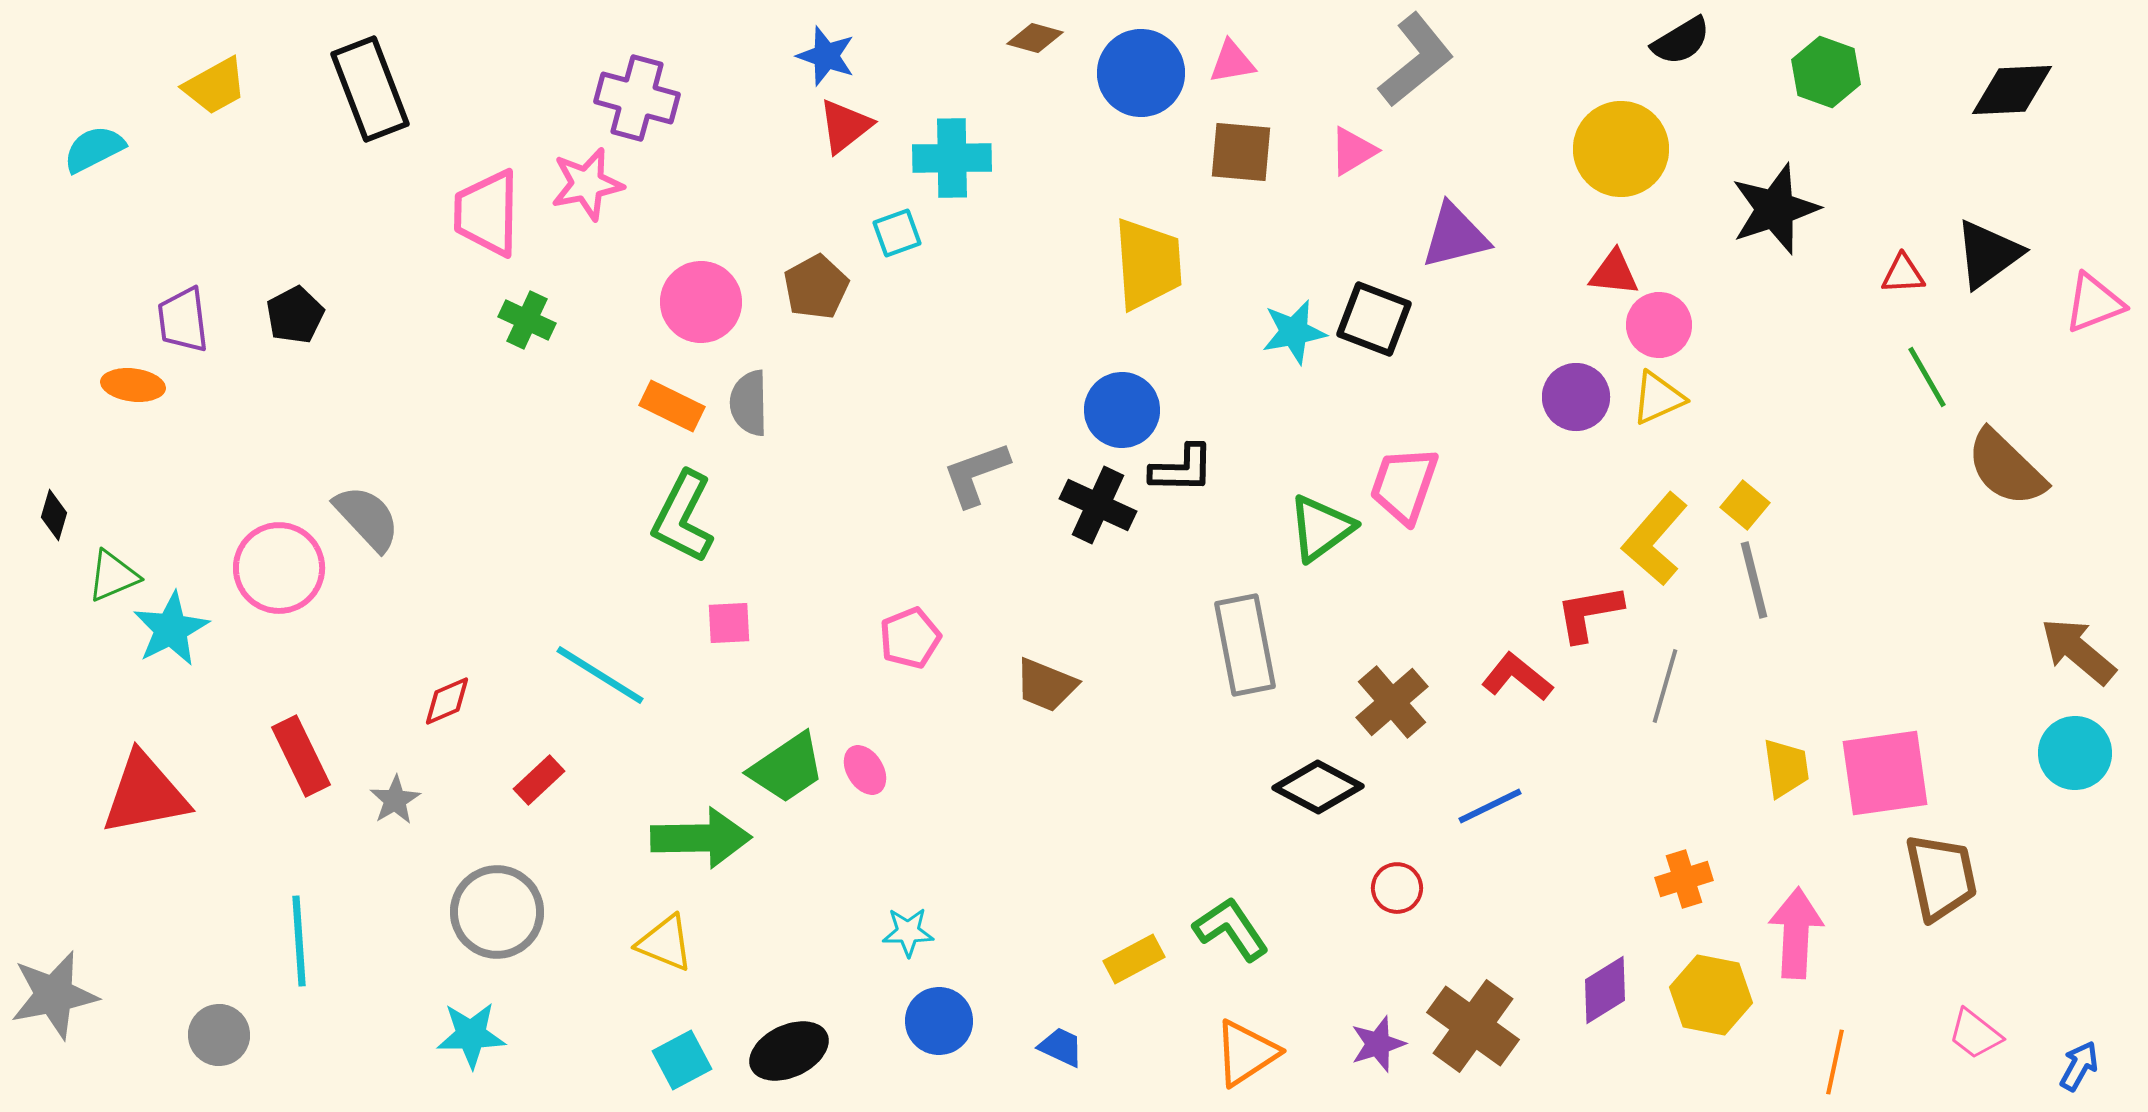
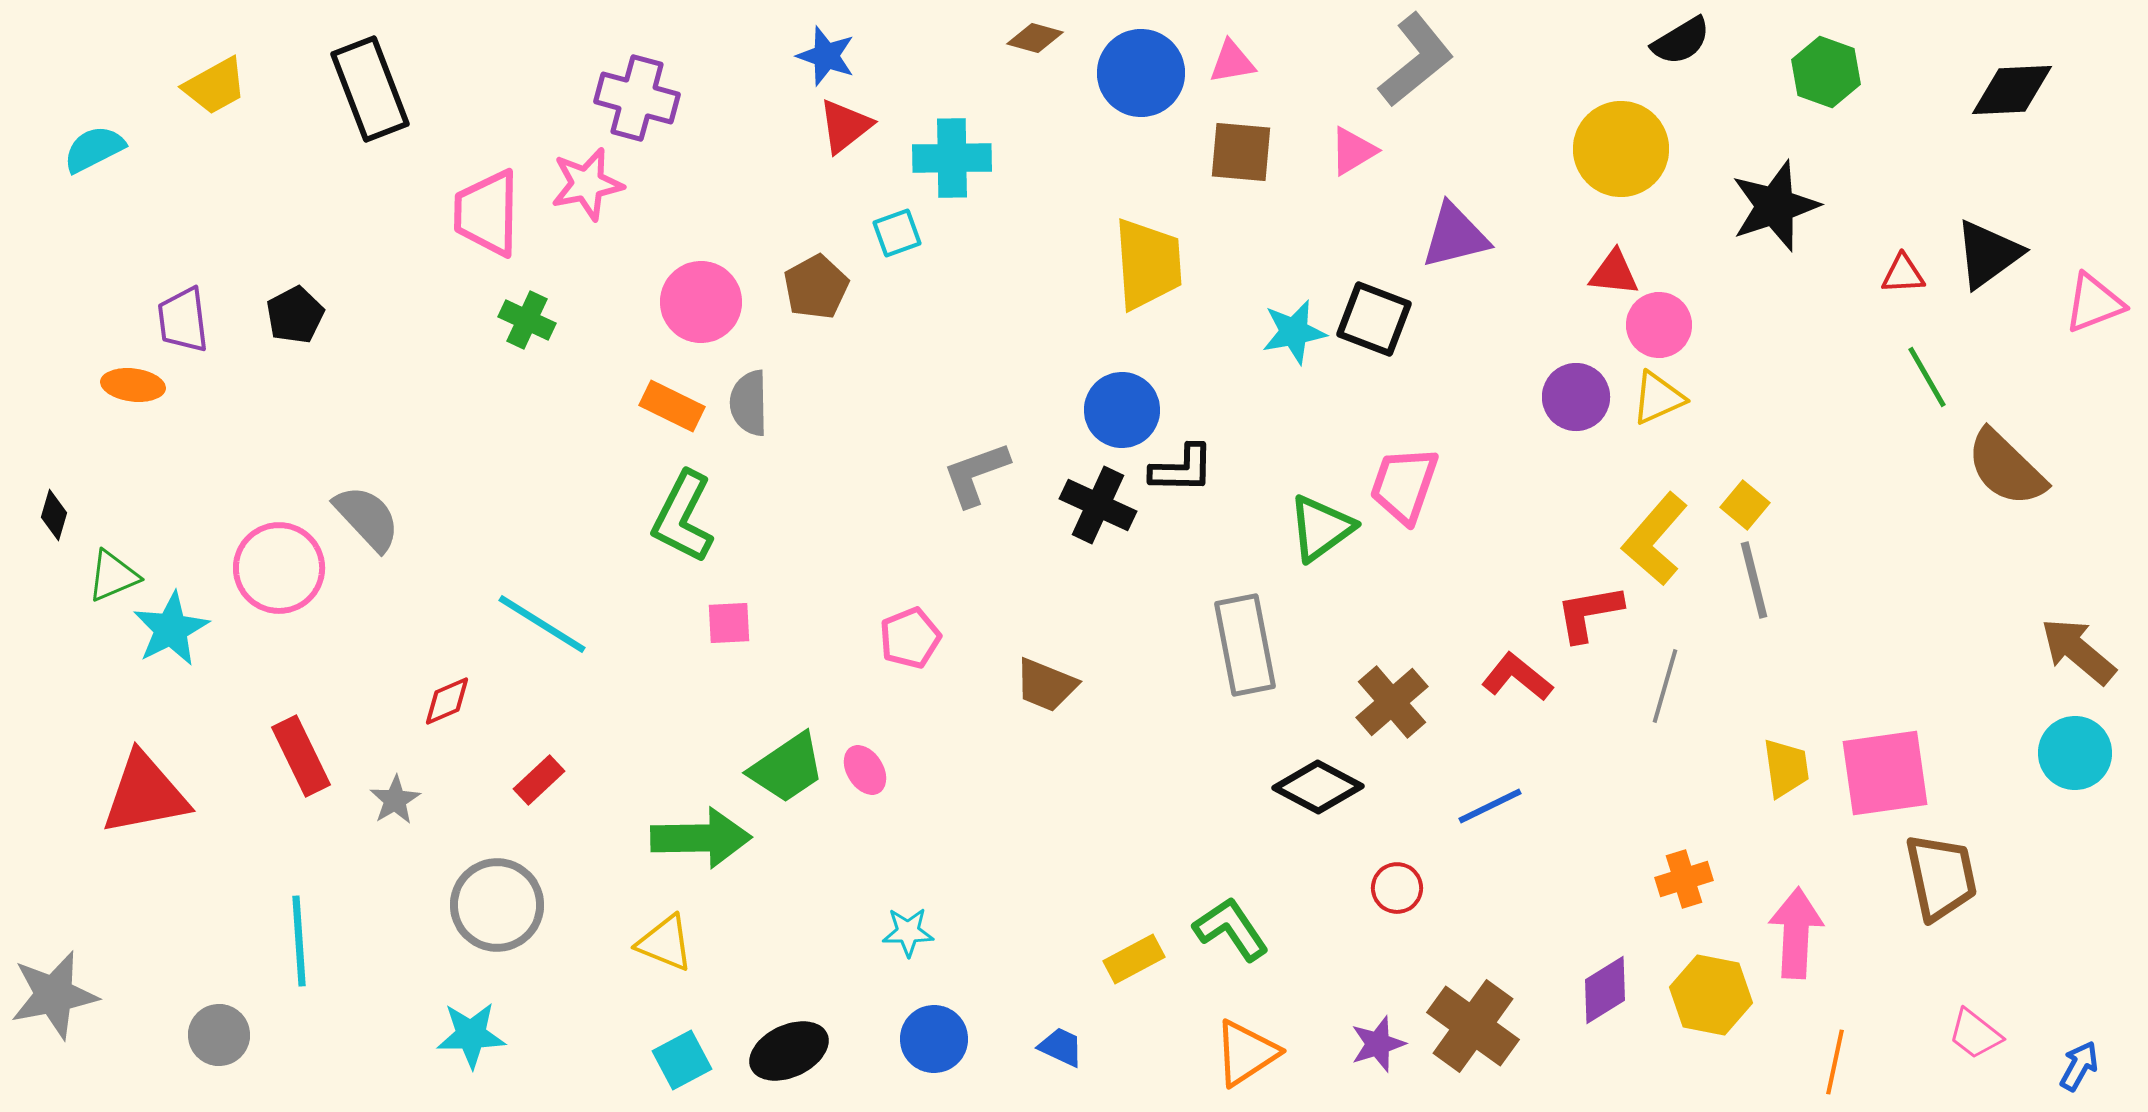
black star at (1775, 209): moved 3 px up
cyan line at (600, 675): moved 58 px left, 51 px up
gray circle at (497, 912): moved 7 px up
blue circle at (939, 1021): moved 5 px left, 18 px down
